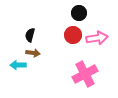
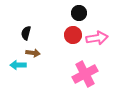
black semicircle: moved 4 px left, 2 px up
